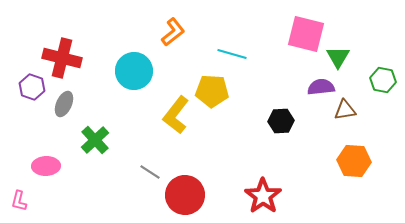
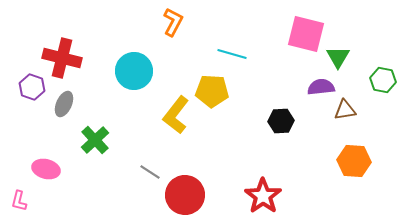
orange L-shape: moved 10 px up; rotated 24 degrees counterclockwise
pink ellipse: moved 3 px down; rotated 16 degrees clockwise
